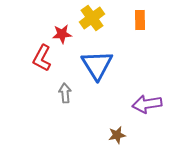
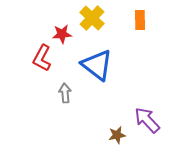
yellow cross: rotated 10 degrees counterclockwise
blue triangle: rotated 20 degrees counterclockwise
purple arrow: moved 16 px down; rotated 56 degrees clockwise
